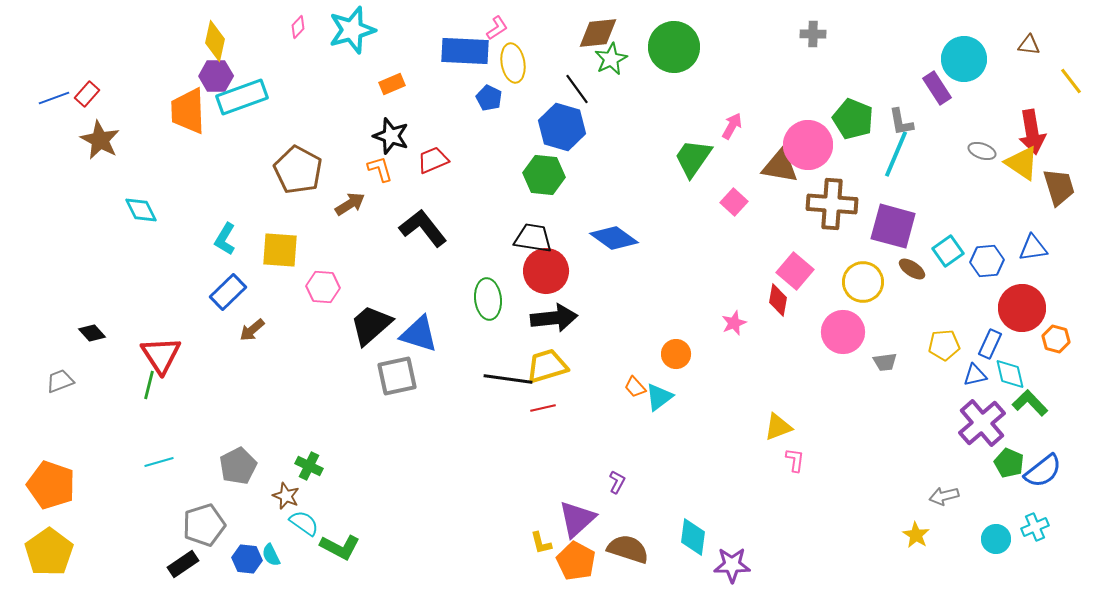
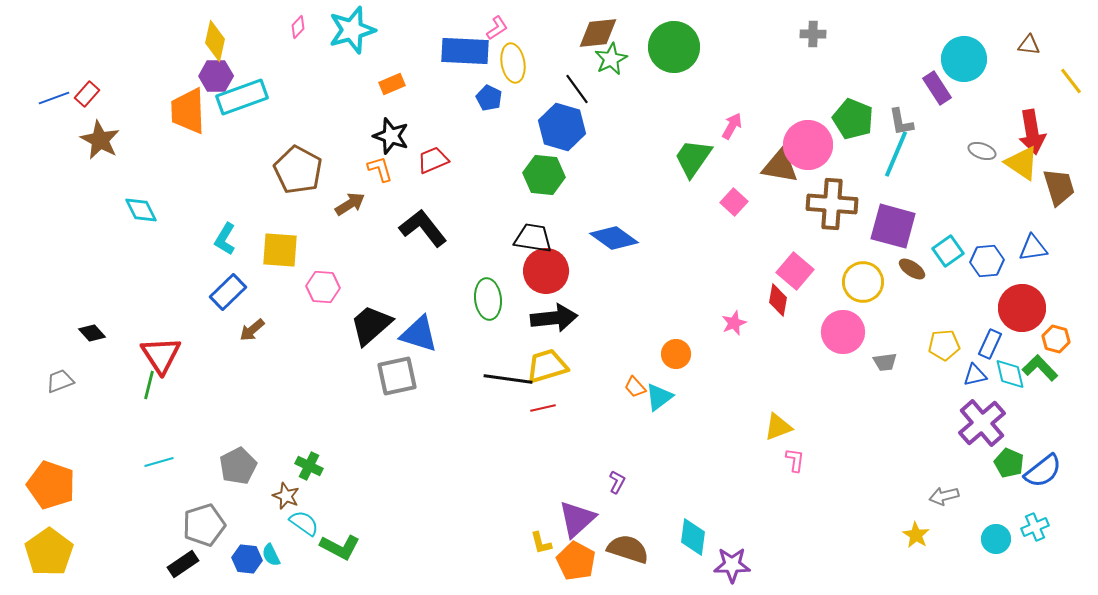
green L-shape at (1030, 403): moved 10 px right, 35 px up
